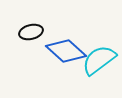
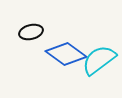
blue diamond: moved 3 px down; rotated 6 degrees counterclockwise
